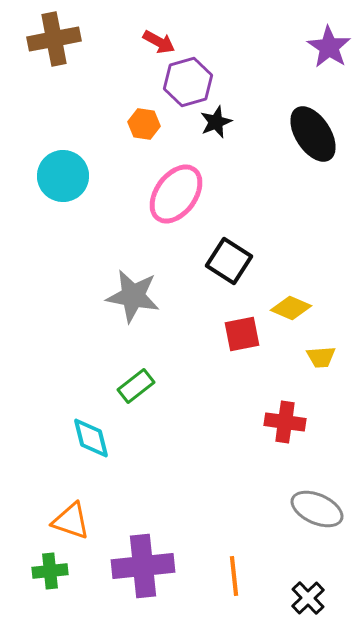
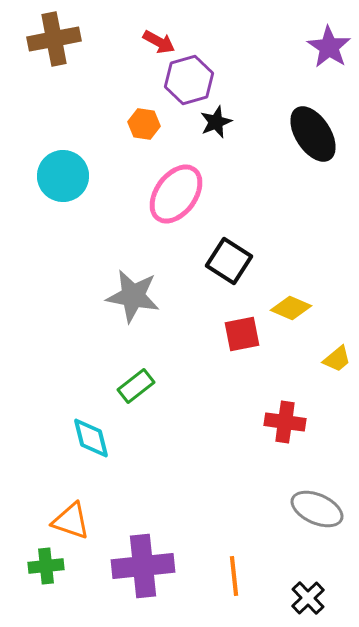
purple hexagon: moved 1 px right, 2 px up
yellow trapezoid: moved 16 px right, 2 px down; rotated 36 degrees counterclockwise
green cross: moved 4 px left, 5 px up
